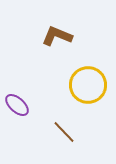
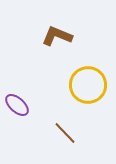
brown line: moved 1 px right, 1 px down
